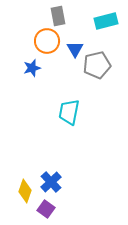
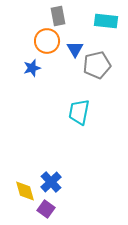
cyan rectangle: rotated 20 degrees clockwise
cyan trapezoid: moved 10 px right
yellow diamond: rotated 35 degrees counterclockwise
